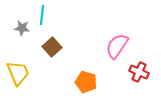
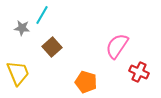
cyan line: rotated 24 degrees clockwise
